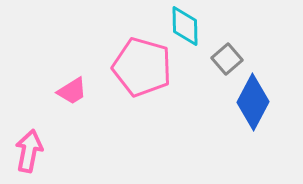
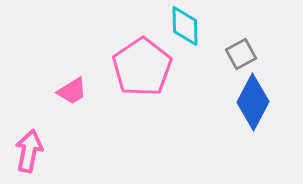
gray square: moved 14 px right, 5 px up; rotated 12 degrees clockwise
pink pentagon: rotated 22 degrees clockwise
